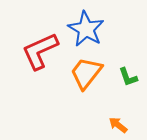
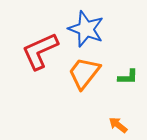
blue star: rotated 9 degrees counterclockwise
orange trapezoid: moved 2 px left
green L-shape: rotated 70 degrees counterclockwise
